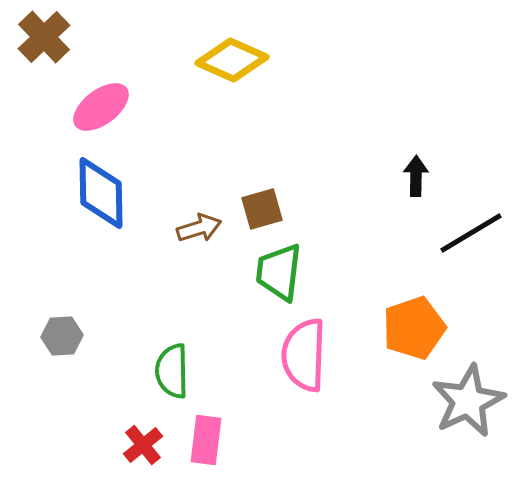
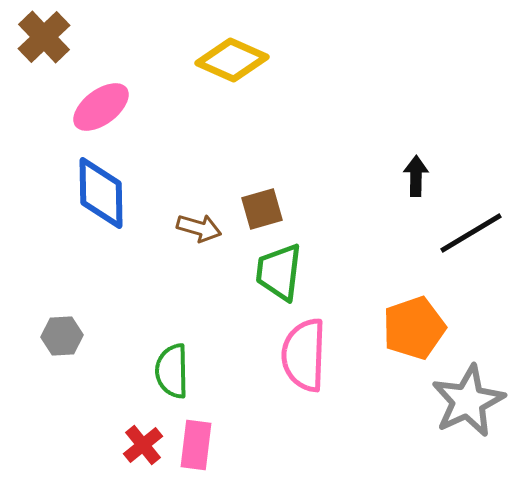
brown arrow: rotated 33 degrees clockwise
pink rectangle: moved 10 px left, 5 px down
